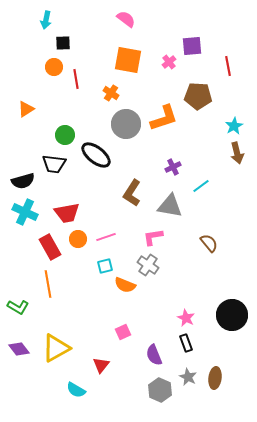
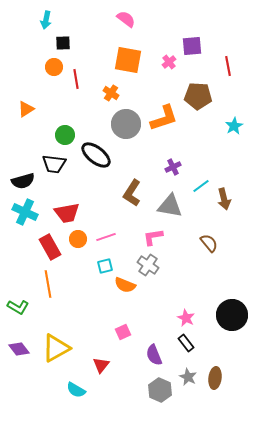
brown arrow at (237, 153): moved 13 px left, 46 px down
black rectangle at (186, 343): rotated 18 degrees counterclockwise
